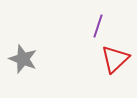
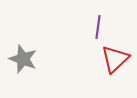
purple line: moved 1 px down; rotated 10 degrees counterclockwise
